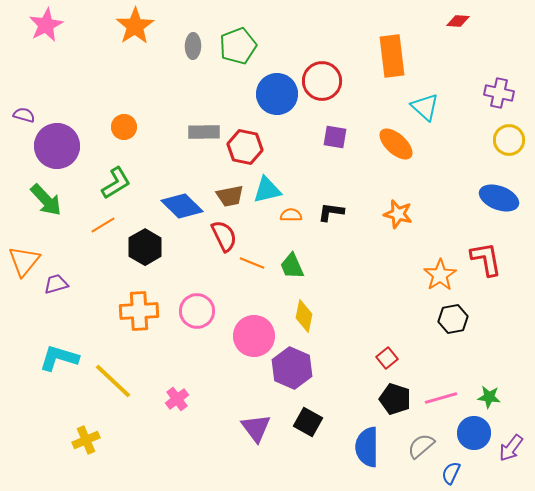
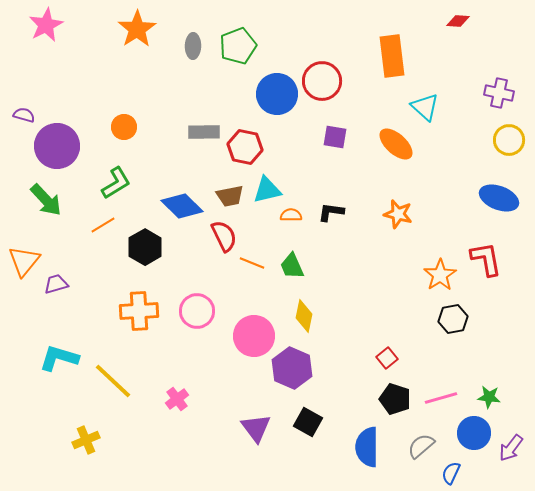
orange star at (135, 26): moved 2 px right, 3 px down
